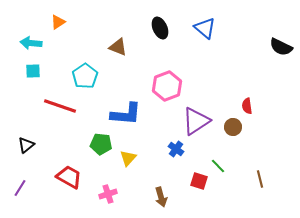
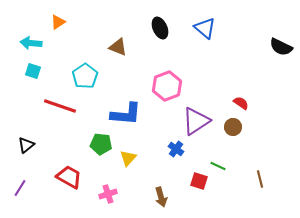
cyan square: rotated 21 degrees clockwise
red semicircle: moved 6 px left, 3 px up; rotated 133 degrees clockwise
green line: rotated 21 degrees counterclockwise
